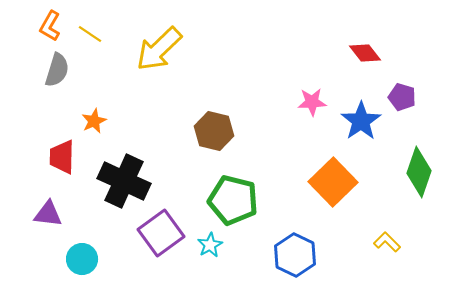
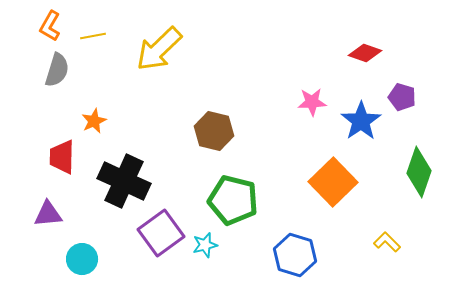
yellow line: moved 3 px right, 2 px down; rotated 45 degrees counterclockwise
red diamond: rotated 32 degrees counterclockwise
purple triangle: rotated 12 degrees counterclockwise
cyan star: moved 5 px left; rotated 15 degrees clockwise
blue hexagon: rotated 9 degrees counterclockwise
